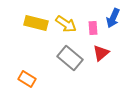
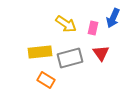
yellow rectangle: moved 4 px right, 29 px down; rotated 20 degrees counterclockwise
pink rectangle: rotated 16 degrees clockwise
red triangle: rotated 24 degrees counterclockwise
gray rectangle: rotated 55 degrees counterclockwise
orange rectangle: moved 19 px right, 1 px down
